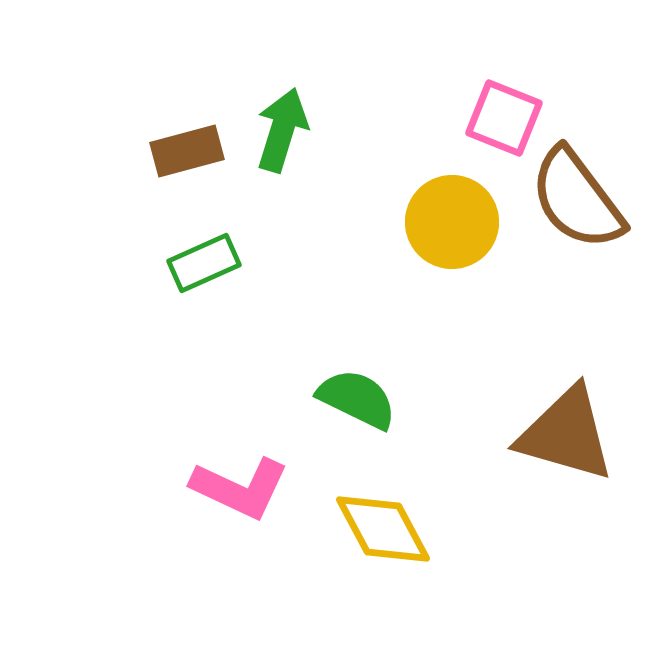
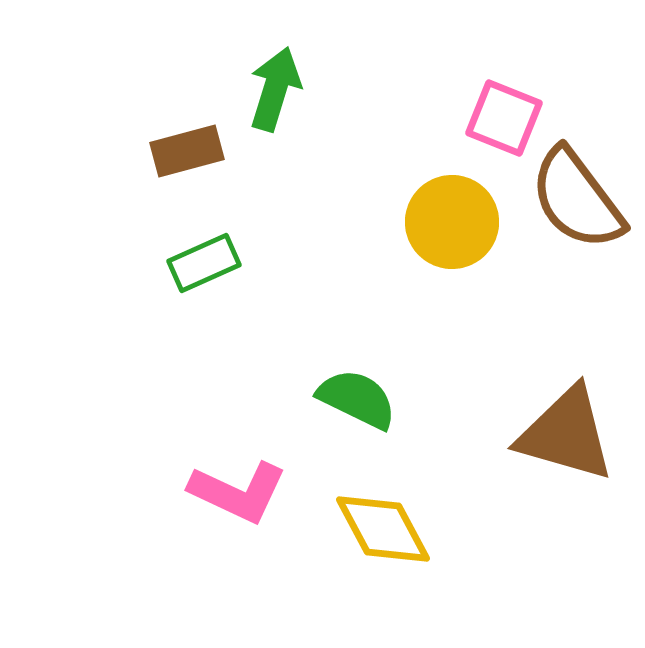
green arrow: moved 7 px left, 41 px up
pink L-shape: moved 2 px left, 4 px down
